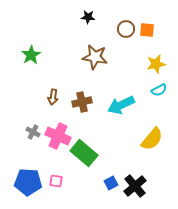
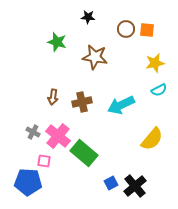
green star: moved 26 px right, 13 px up; rotated 24 degrees counterclockwise
yellow star: moved 1 px left, 1 px up
pink cross: rotated 15 degrees clockwise
pink square: moved 12 px left, 20 px up
